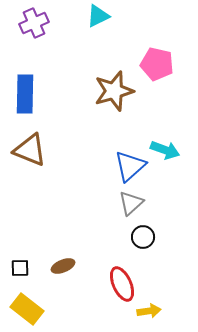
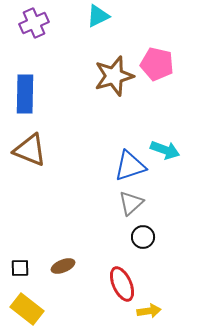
brown star: moved 15 px up
blue triangle: rotated 24 degrees clockwise
